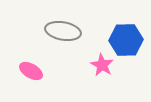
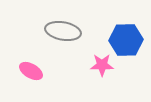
pink star: rotated 30 degrees counterclockwise
